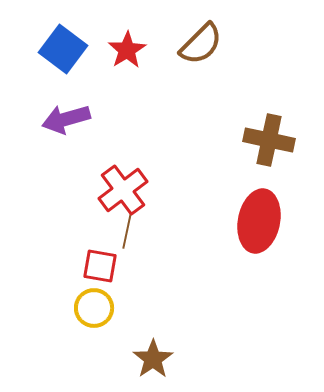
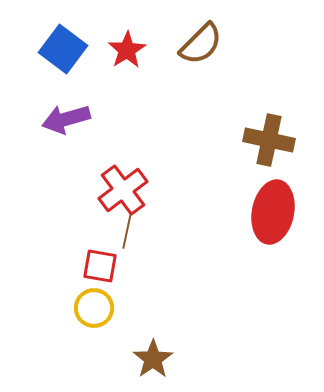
red ellipse: moved 14 px right, 9 px up
